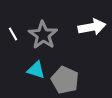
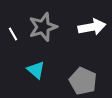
gray star: moved 8 px up; rotated 20 degrees clockwise
cyan triangle: rotated 24 degrees clockwise
gray pentagon: moved 18 px right, 1 px down
